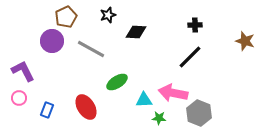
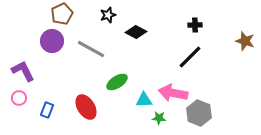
brown pentagon: moved 4 px left, 3 px up
black diamond: rotated 25 degrees clockwise
